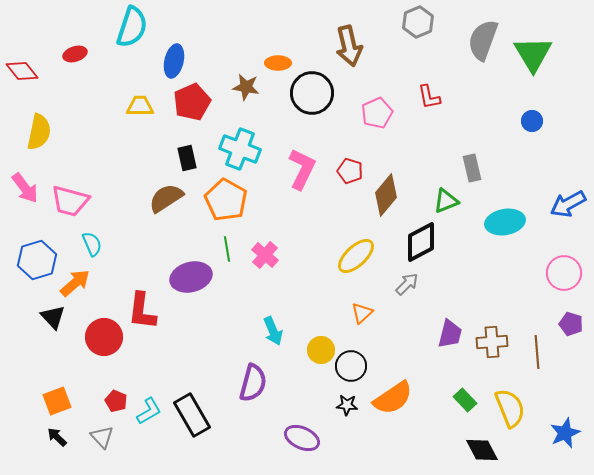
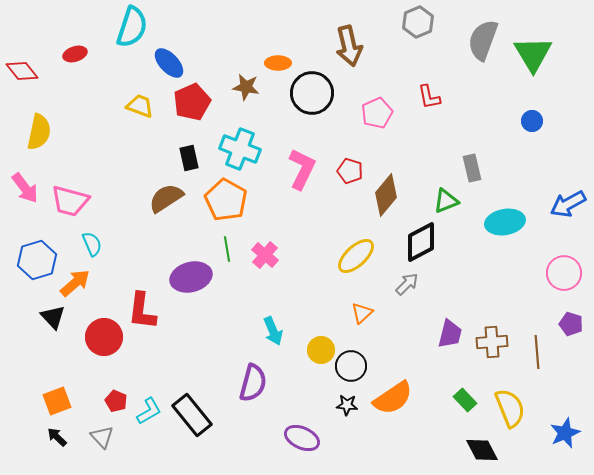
blue ellipse at (174, 61): moved 5 px left, 2 px down; rotated 56 degrees counterclockwise
yellow trapezoid at (140, 106): rotated 20 degrees clockwise
black rectangle at (187, 158): moved 2 px right
black rectangle at (192, 415): rotated 9 degrees counterclockwise
